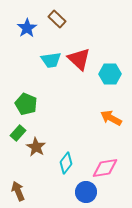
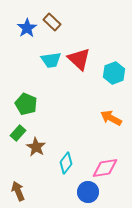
brown rectangle: moved 5 px left, 3 px down
cyan hexagon: moved 4 px right, 1 px up; rotated 20 degrees counterclockwise
blue circle: moved 2 px right
